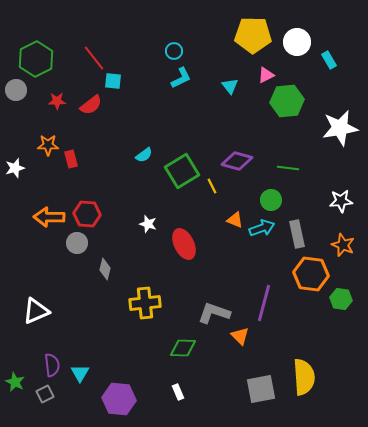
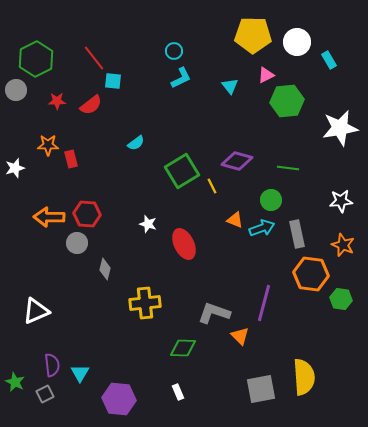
cyan semicircle at (144, 155): moved 8 px left, 12 px up
